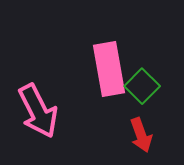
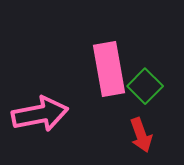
green square: moved 3 px right
pink arrow: moved 2 px right, 3 px down; rotated 74 degrees counterclockwise
